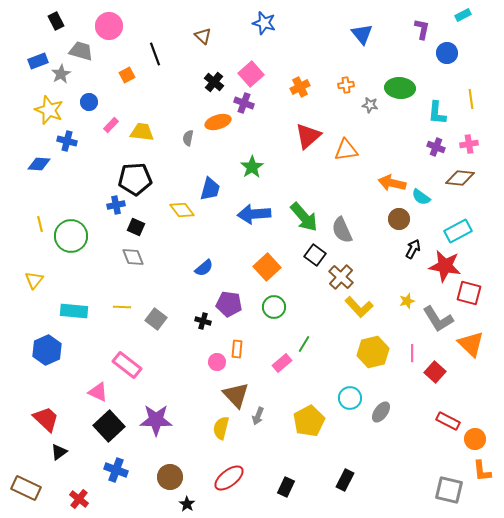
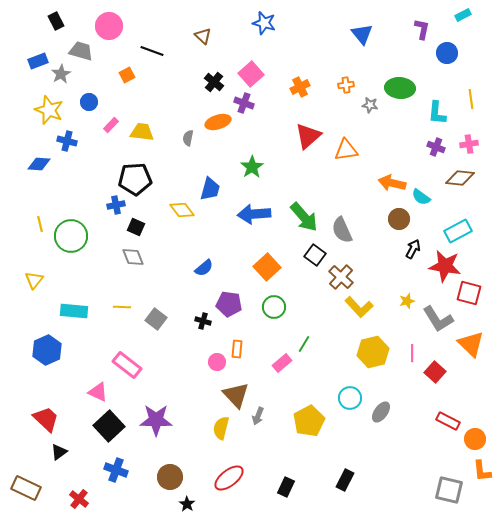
black line at (155, 54): moved 3 px left, 3 px up; rotated 50 degrees counterclockwise
